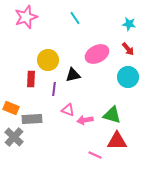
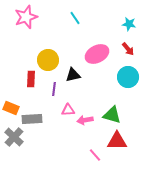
pink triangle: rotated 24 degrees counterclockwise
pink line: rotated 24 degrees clockwise
